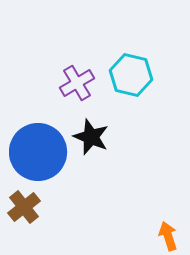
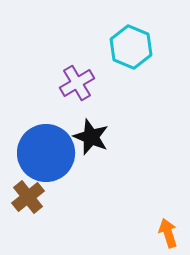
cyan hexagon: moved 28 px up; rotated 9 degrees clockwise
blue circle: moved 8 px right, 1 px down
brown cross: moved 4 px right, 10 px up
orange arrow: moved 3 px up
